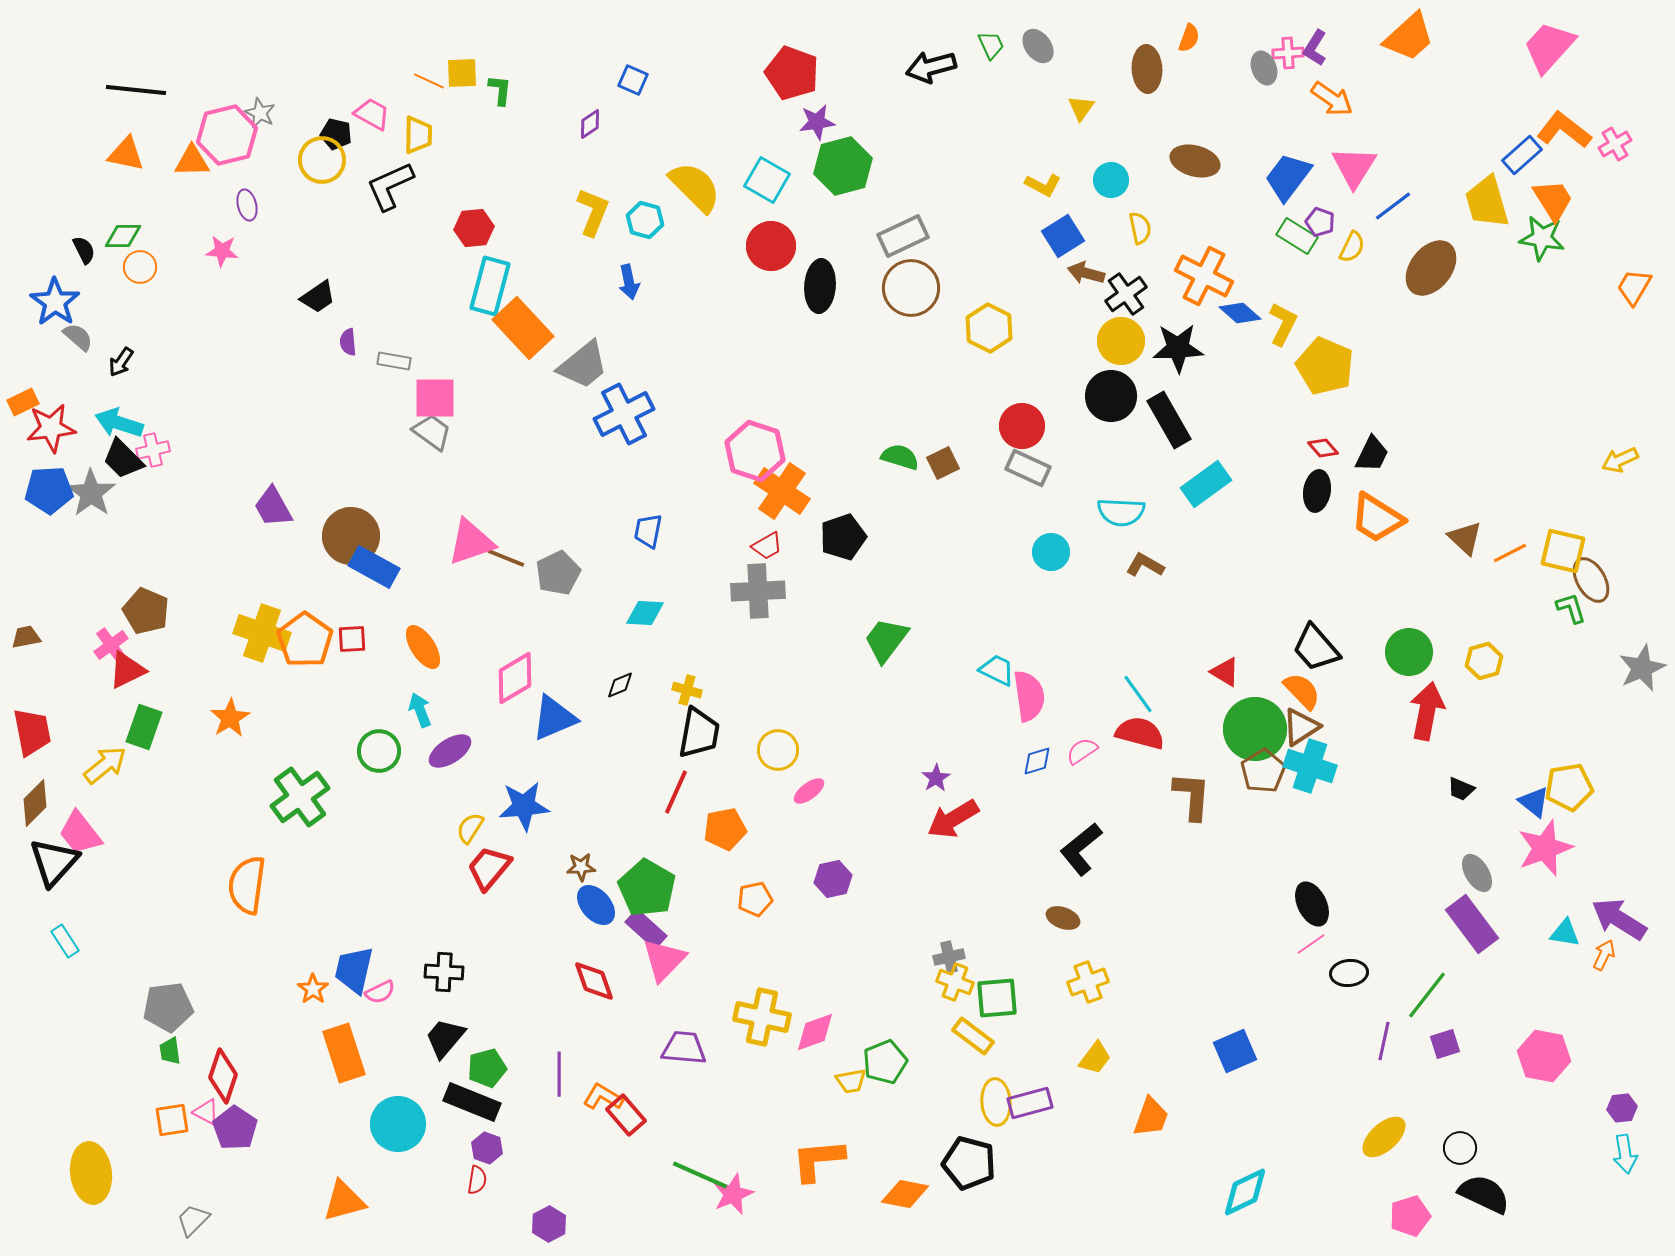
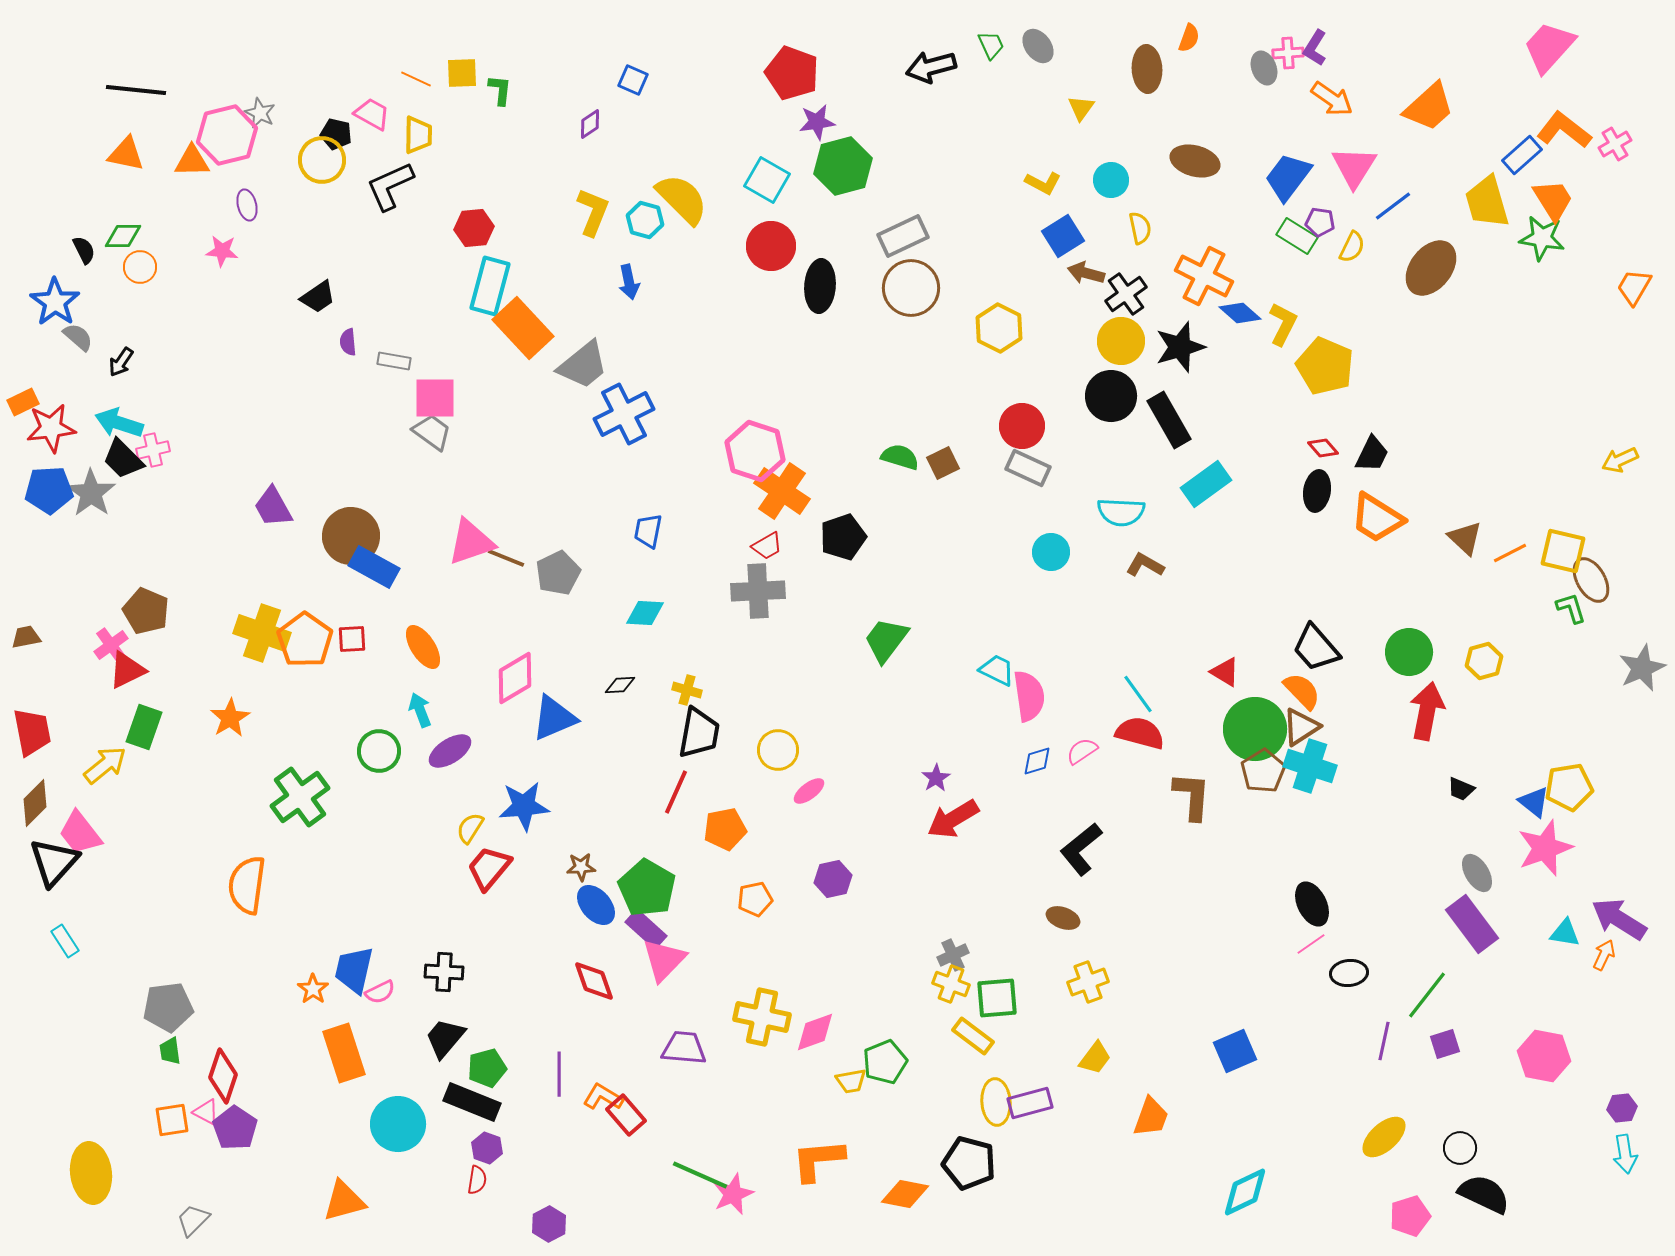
orange trapezoid at (1409, 37): moved 20 px right, 70 px down
orange line at (429, 81): moved 13 px left, 2 px up
yellow L-shape at (1043, 185): moved 2 px up
yellow semicircle at (695, 187): moved 13 px left, 12 px down
purple pentagon at (1320, 222): rotated 12 degrees counterclockwise
yellow hexagon at (989, 328): moved 10 px right
black star at (1178, 348): moved 2 px right, 1 px up; rotated 15 degrees counterclockwise
black diamond at (620, 685): rotated 20 degrees clockwise
gray cross at (949, 957): moved 4 px right, 2 px up; rotated 12 degrees counterclockwise
yellow cross at (955, 982): moved 4 px left, 2 px down
